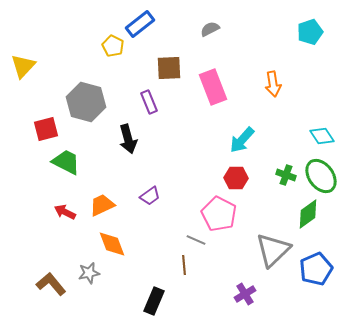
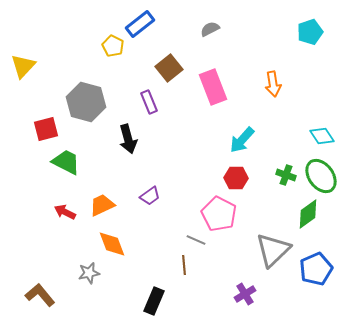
brown square: rotated 36 degrees counterclockwise
brown L-shape: moved 11 px left, 11 px down
